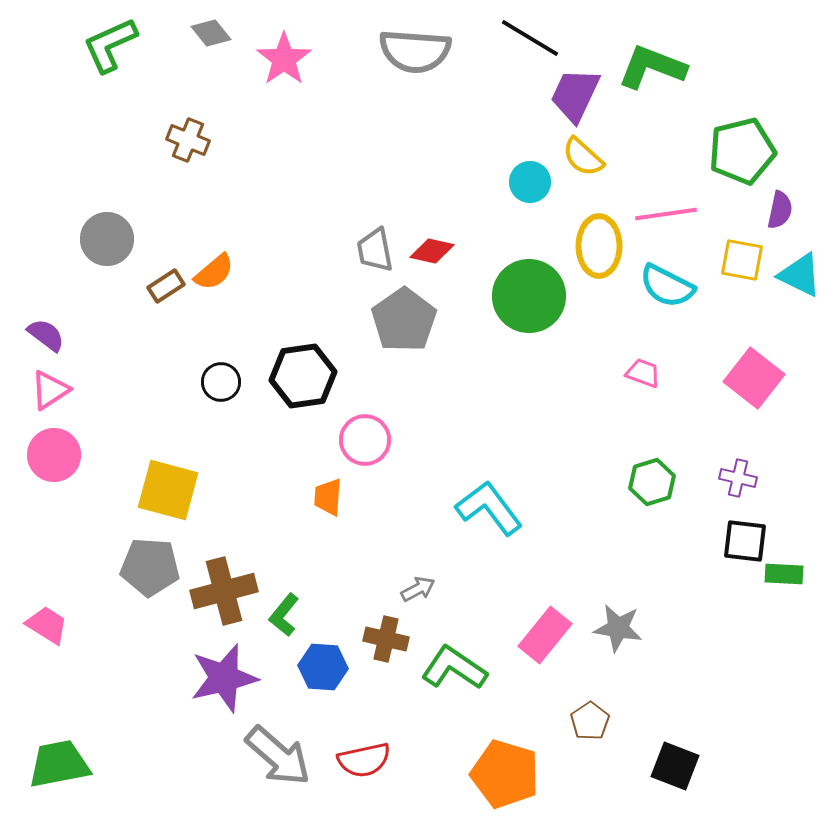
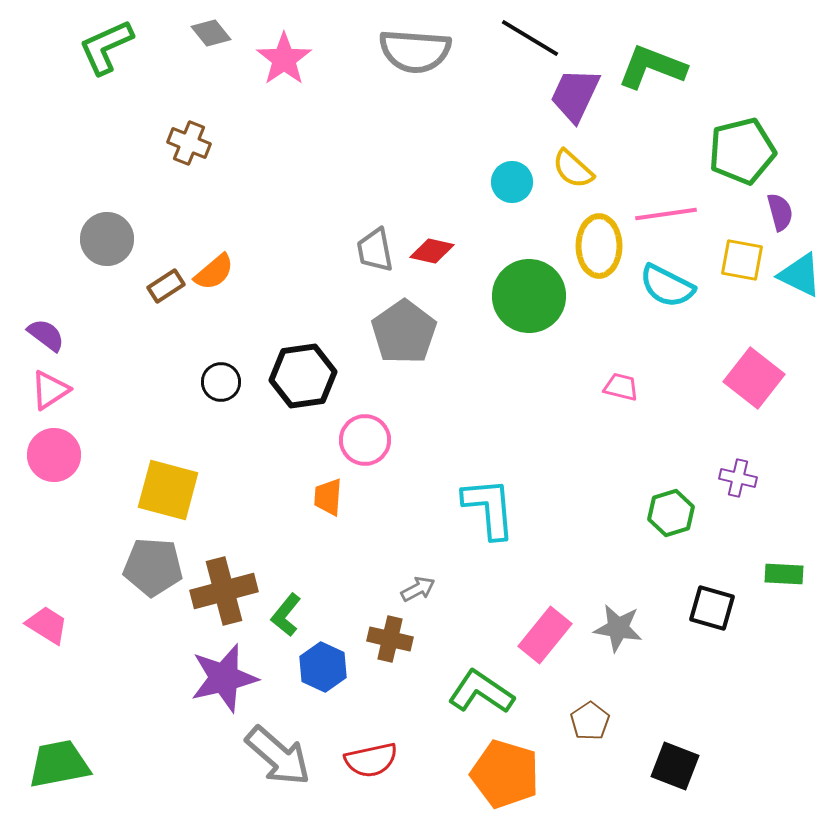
green L-shape at (110, 45): moved 4 px left, 2 px down
brown cross at (188, 140): moved 1 px right, 3 px down
yellow semicircle at (583, 157): moved 10 px left, 12 px down
cyan circle at (530, 182): moved 18 px left
purple semicircle at (780, 210): moved 2 px down; rotated 27 degrees counterclockwise
gray pentagon at (404, 320): moved 12 px down
pink trapezoid at (643, 373): moved 22 px left, 14 px down; rotated 6 degrees counterclockwise
green hexagon at (652, 482): moved 19 px right, 31 px down
cyan L-shape at (489, 508): rotated 32 degrees clockwise
black square at (745, 541): moved 33 px left, 67 px down; rotated 9 degrees clockwise
gray pentagon at (150, 567): moved 3 px right
green L-shape at (284, 615): moved 2 px right
brown cross at (386, 639): moved 4 px right
blue hexagon at (323, 667): rotated 21 degrees clockwise
green L-shape at (454, 668): moved 27 px right, 24 px down
red semicircle at (364, 760): moved 7 px right
